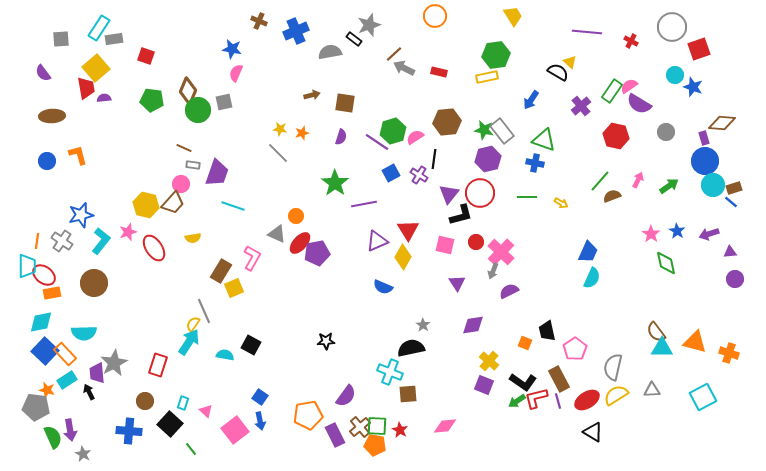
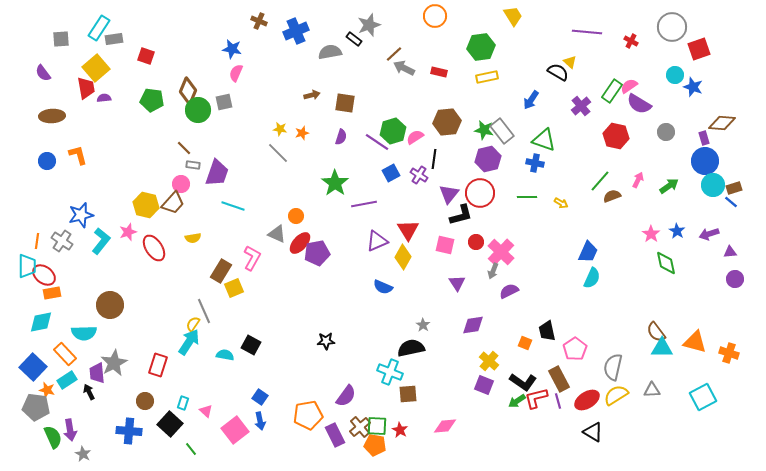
green hexagon at (496, 55): moved 15 px left, 8 px up
brown line at (184, 148): rotated 21 degrees clockwise
brown circle at (94, 283): moved 16 px right, 22 px down
blue square at (45, 351): moved 12 px left, 16 px down
